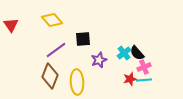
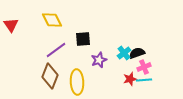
yellow diamond: rotated 15 degrees clockwise
black semicircle: rotated 112 degrees clockwise
